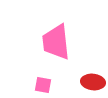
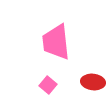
pink square: moved 5 px right; rotated 30 degrees clockwise
